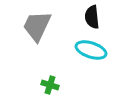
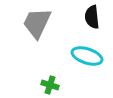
gray trapezoid: moved 3 px up
cyan ellipse: moved 4 px left, 6 px down
